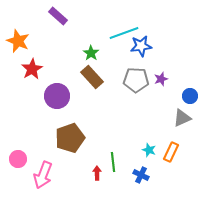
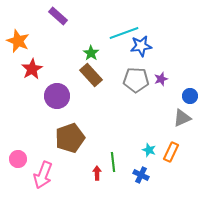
brown rectangle: moved 1 px left, 2 px up
